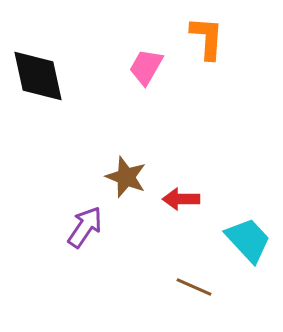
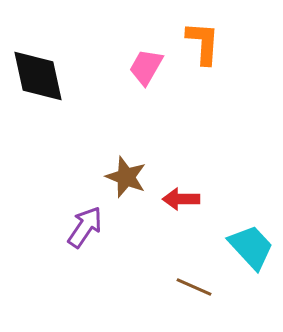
orange L-shape: moved 4 px left, 5 px down
cyan trapezoid: moved 3 px right, 7 px down
